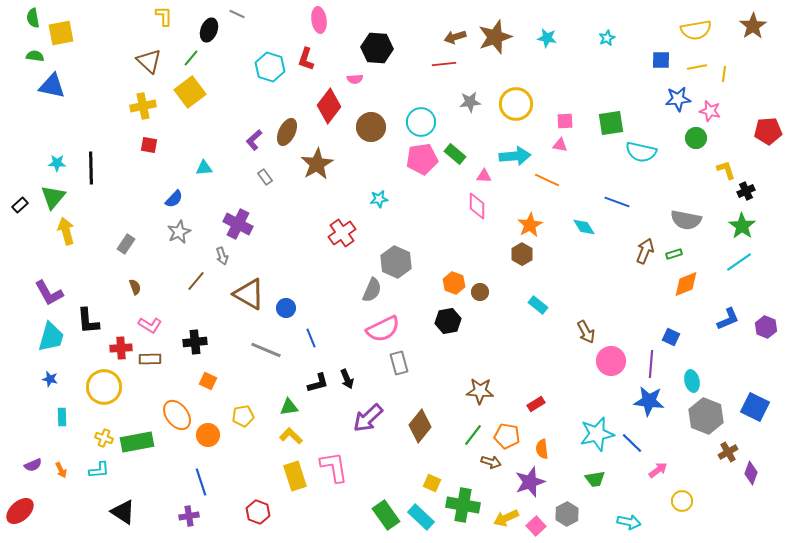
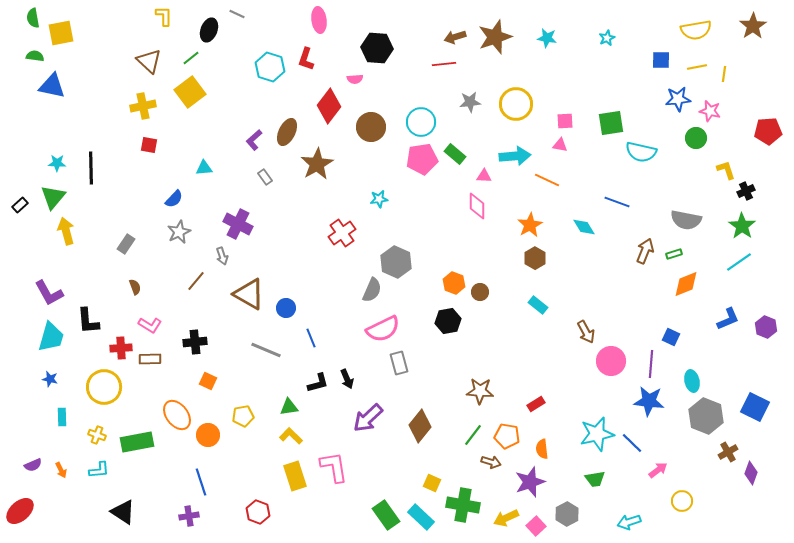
green line at (191, 58): rotated 12 degrees clockwise
brown hexagon at (522, 254): moved 13 px right, 4 px down
yellow cross at (104, 438): moved 7 px left, 3 px up
cyan arrow at (629, 522): rotated 150 degrees clockwise
